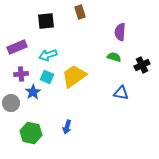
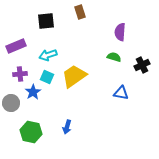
purple rectangle: moved 1 px left, 1 px up
purple cross: moved 1 px left
green hexagon: moved 1 px up
